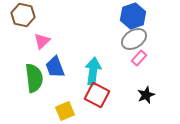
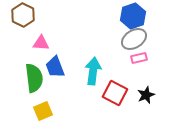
brown hexagon: rotated 15 degrees clockwise
pink triangle: moved 1 px left, 2 px down; rotated 48 degrees clockwise
pink rectangle: rotated 35 degrees clockwise
red square: moved 18 px right, 2 px up
yellow square: moved 22 px left
